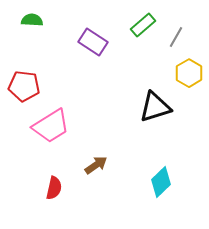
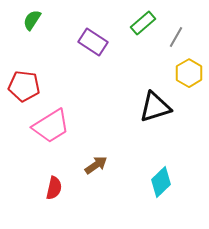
green semicircle: rotated 60 degrees counterclockwise
green rectangle: moved 2 px up
